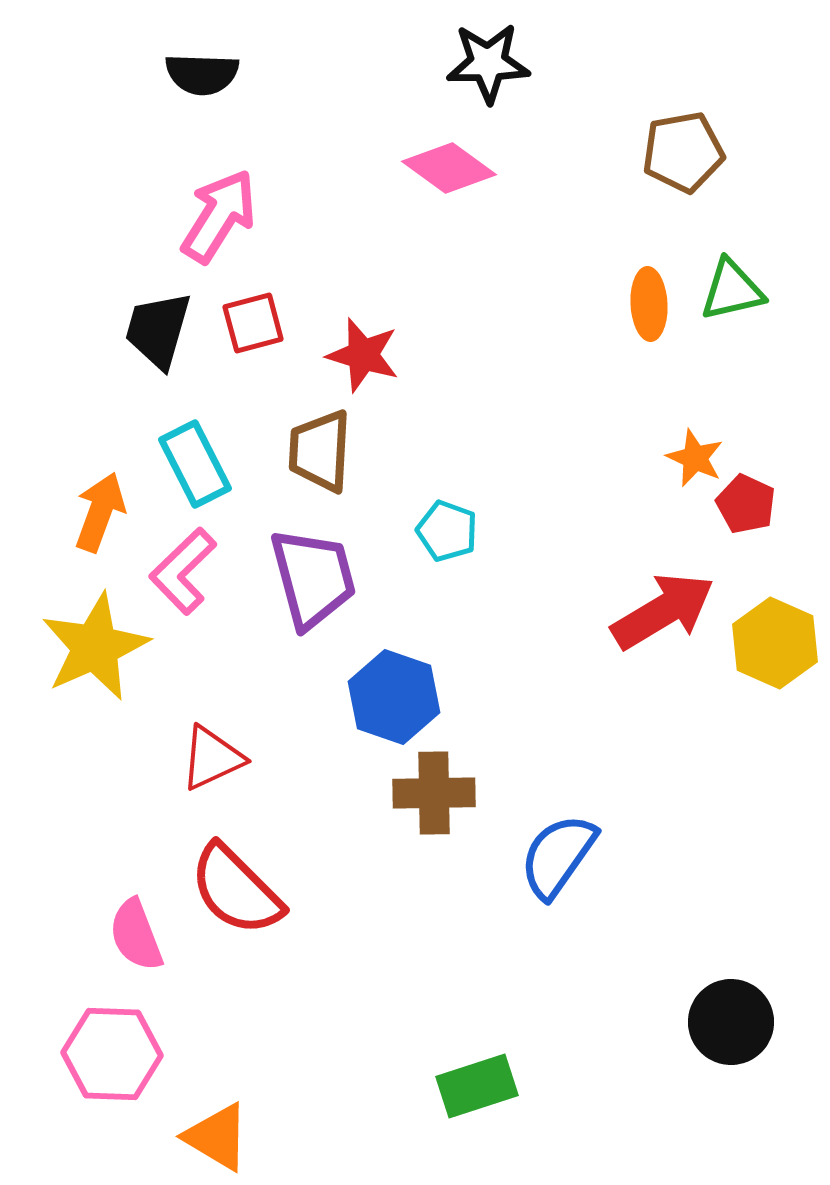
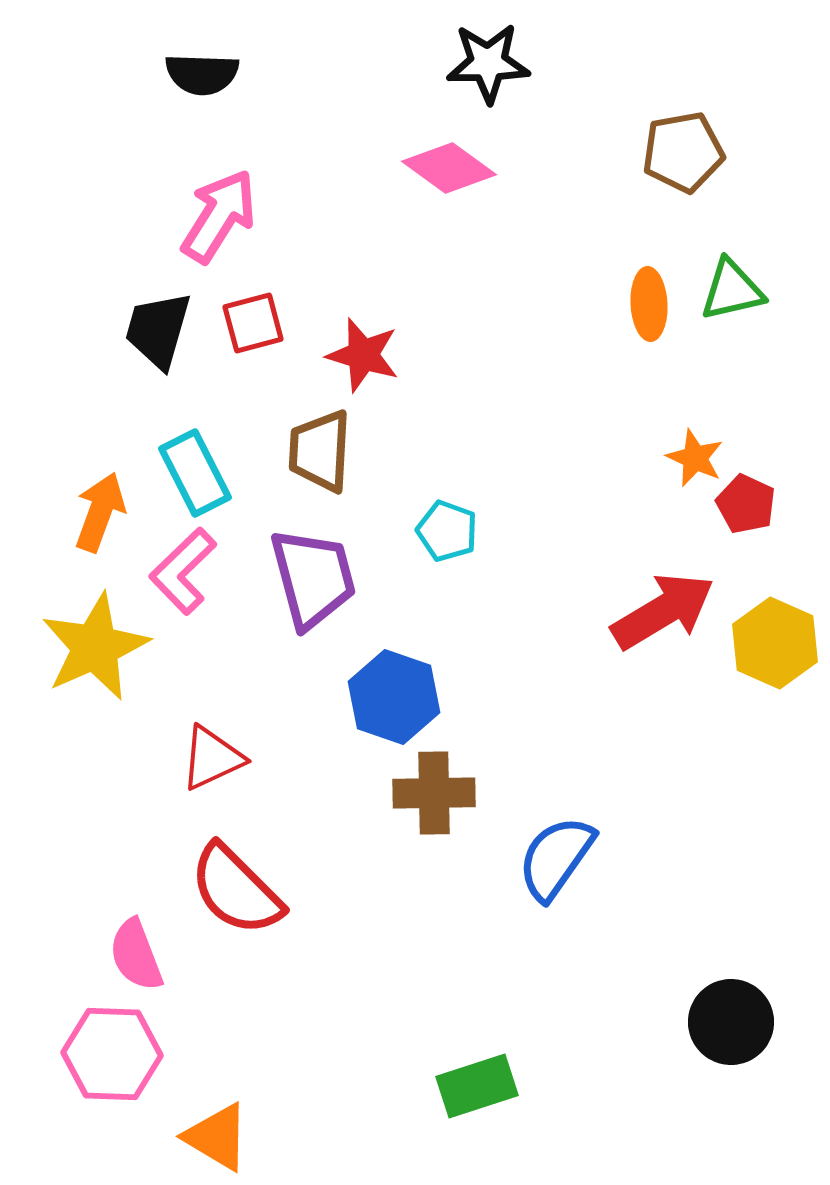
cyan rectangle: moved 9 px down
blue semicircle: moved 2 px left, 2 px down
pink semicircle: moved 20 px down
